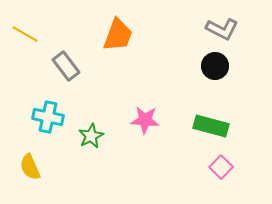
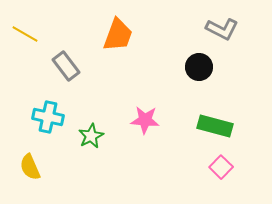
black circle: moved 16 px left, 1 px down
green rectangle: moved 4 px right
